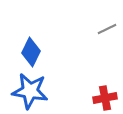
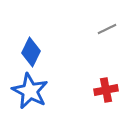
blue star: rotated 18 degrees clockwise
red cross: moved 1 px right, 8 px up
